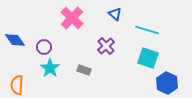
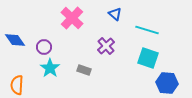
blue hexagon: rotated 20 degrees counterclockwise
